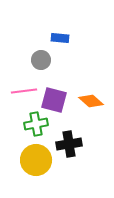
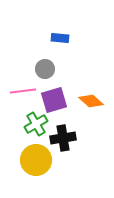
gray circle: moved 4 px right, 9 px down
pink line: moved 1 px left
purple square: rotated 32 degrees counterclockwise
green cross: rotated 20 degrees counterclockwise
black cross: moved 6 px left, 6 px up
